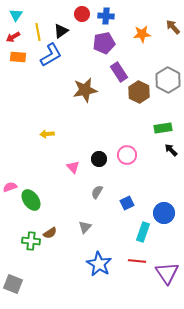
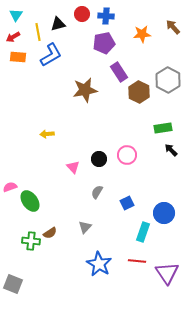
black triangle: moved 3 px left, 7 px up; rotated 21 degrees clockwise
green ellipse: moved 1 px left, 1 px down
